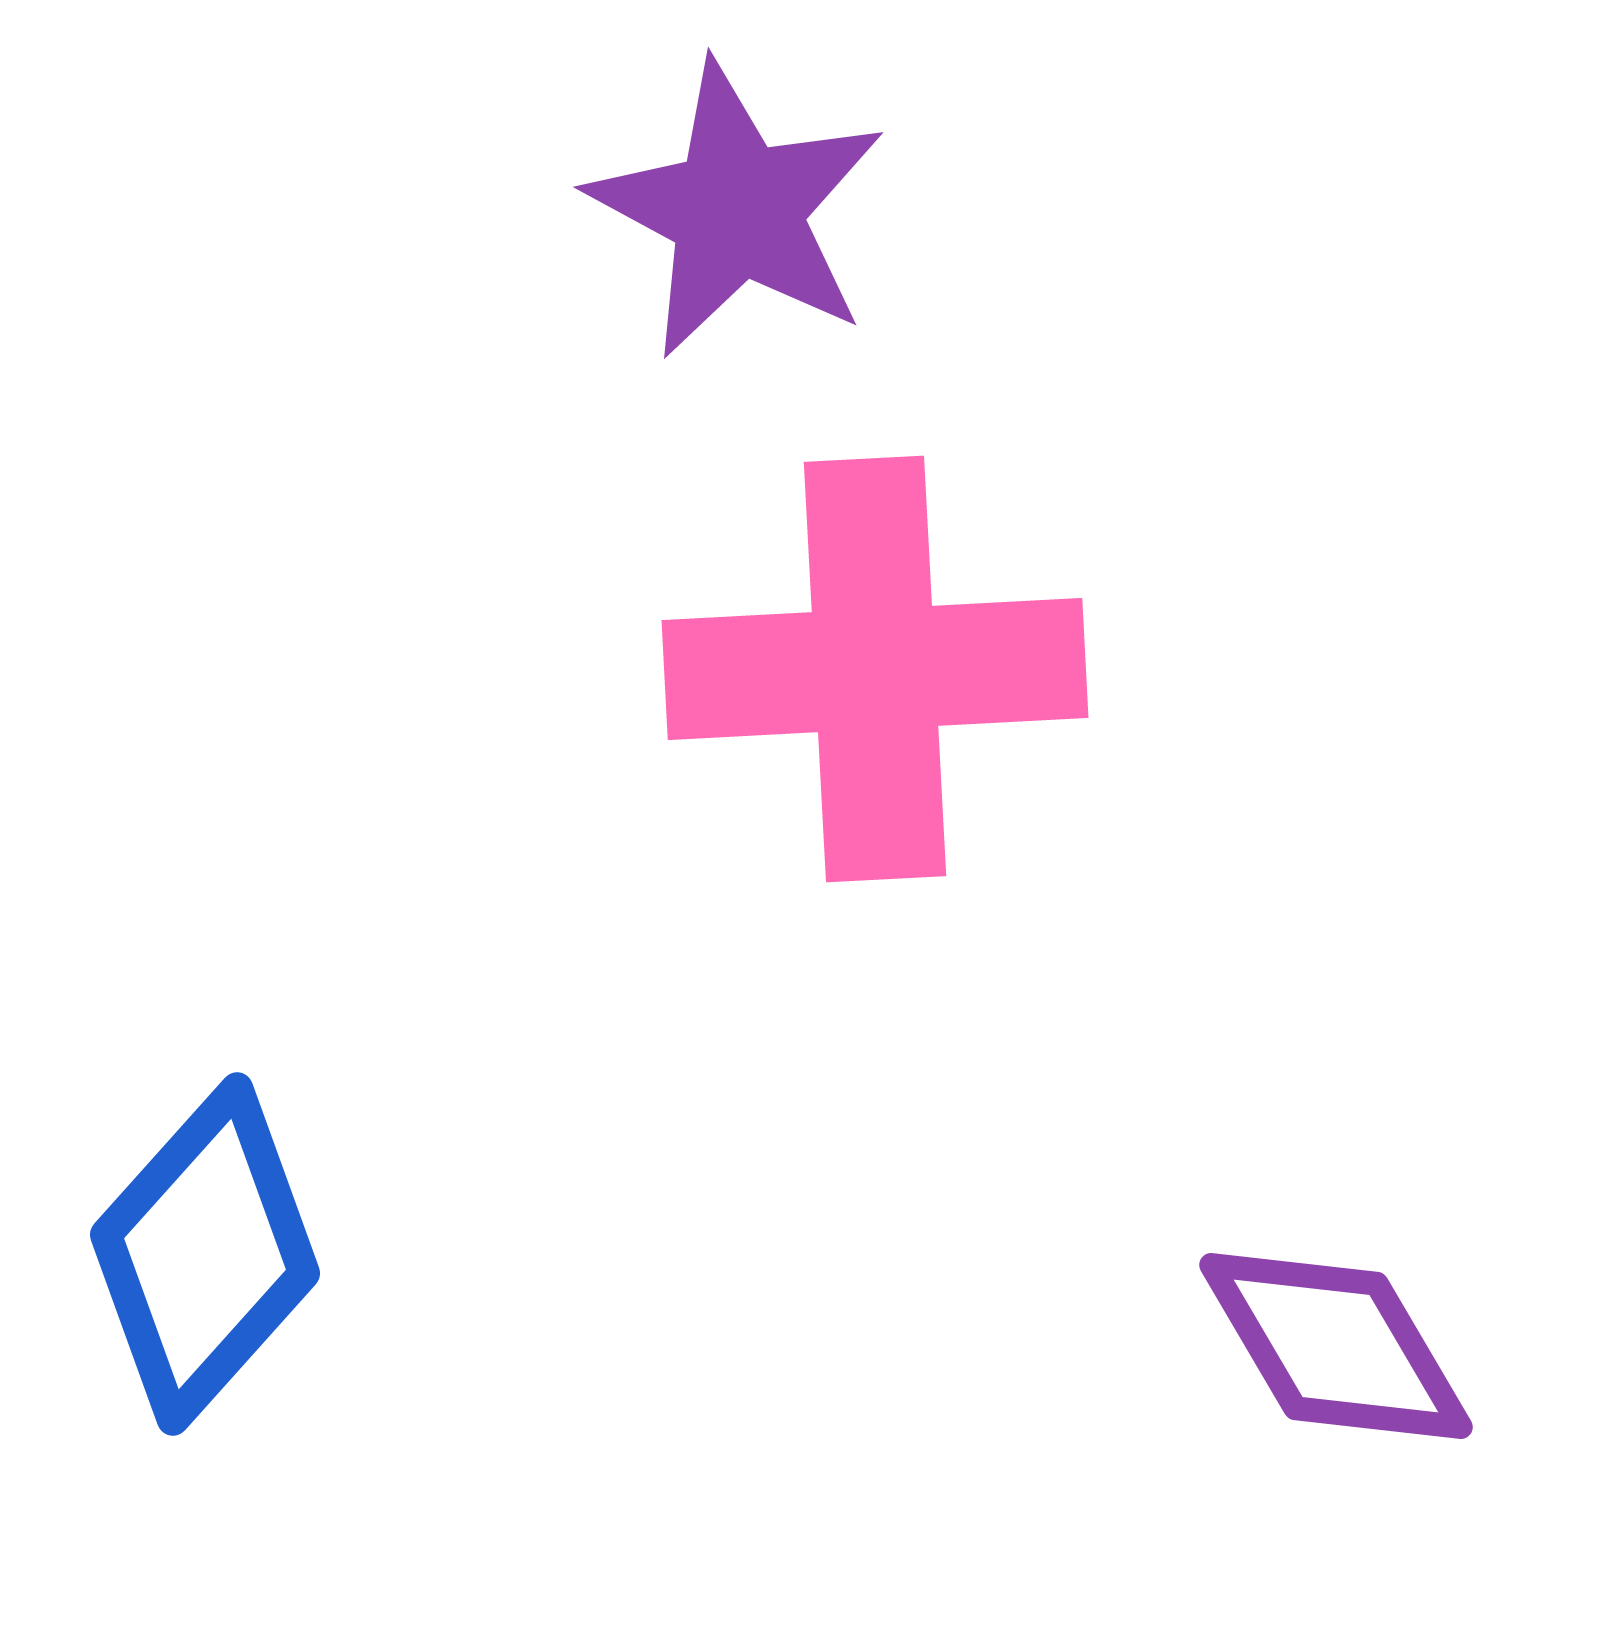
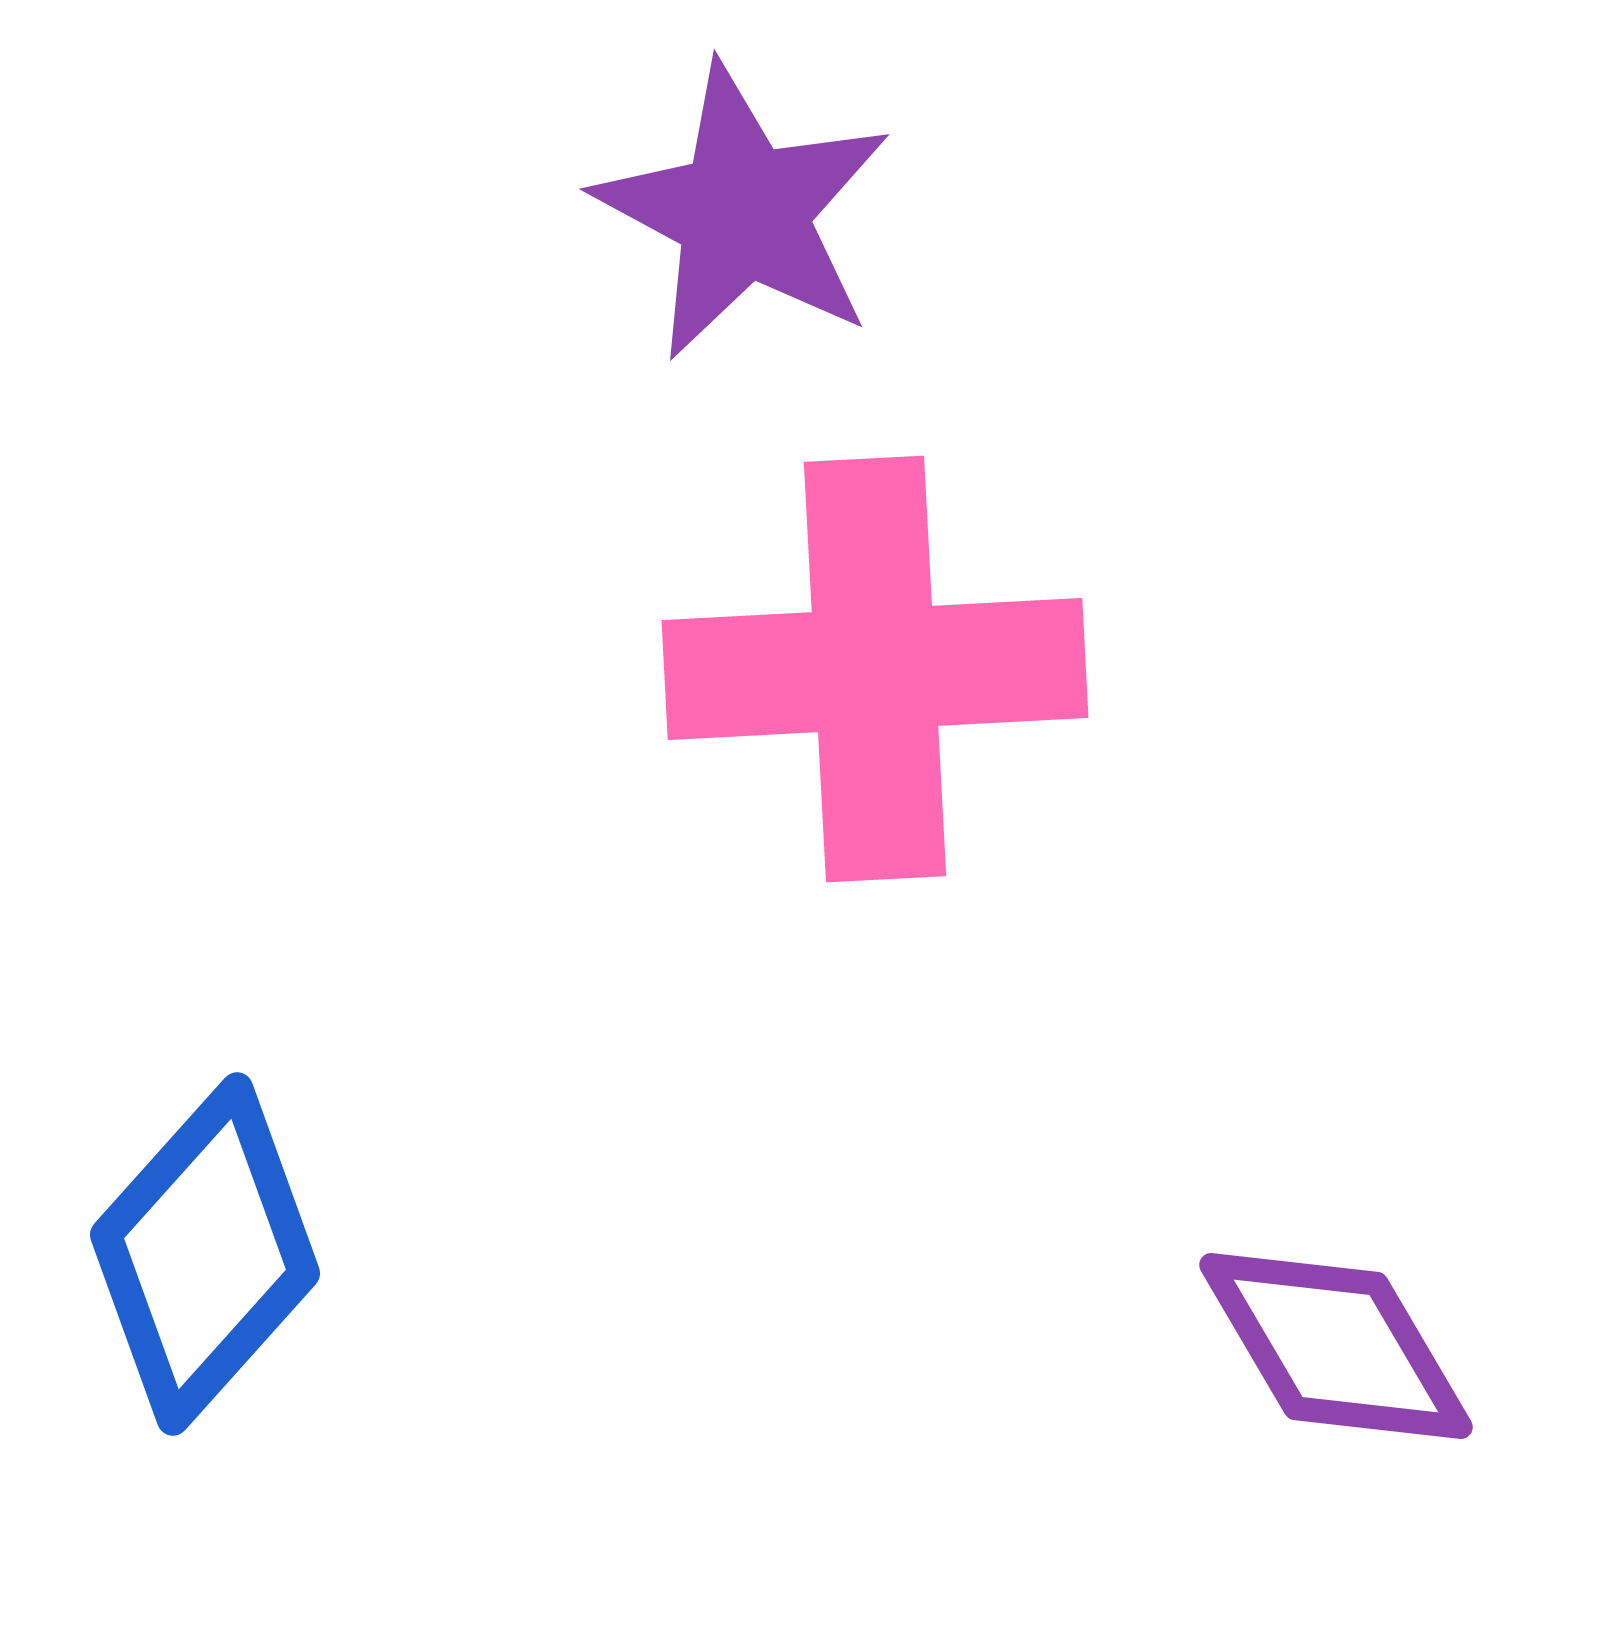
purple star: moved 6 px right, 2 px down
